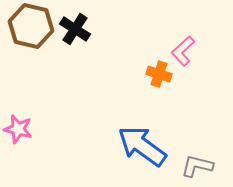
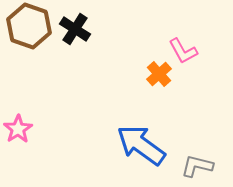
brown hexagon: moved 2 px left; rotated 6 degrees clockwise
pink L-shape: rotated 76 degrees counterclockwise
orange cross: rotated 30 degrees clockwise
pink star: rotated 24 degrees clockwise
blue arrow: moved 1 px left, 1 px up
